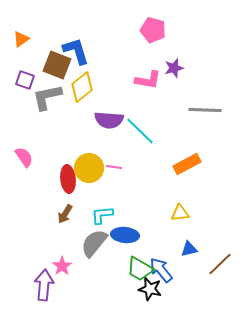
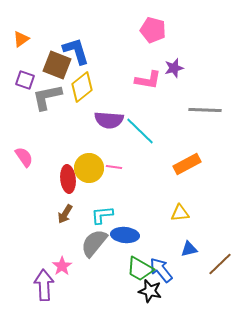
purple arrow: rotated 8 degrees counterclockwise
black star: moved 2 px down
